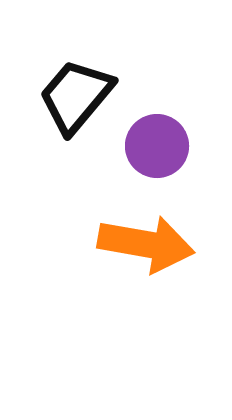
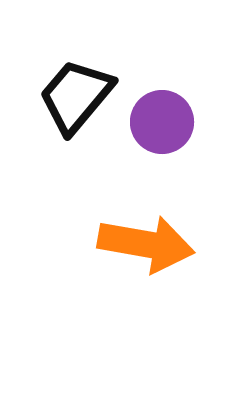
purple circle: moved 5 px right, 24 px up
